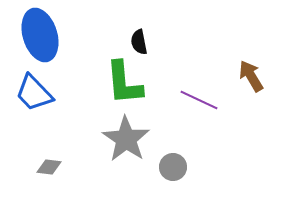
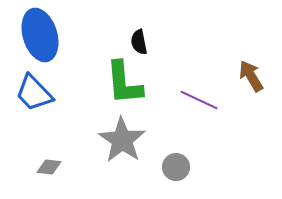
gray star: moved 4 px left, 1 px down
gray circle: moved 3 px right
